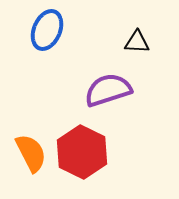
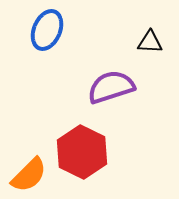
black triangle: moved 13 px right
purple semicircle: moved 3 px right, 3 px up
orange semicircle: moved 2 px left, 22 px down; rotated 72 degrees clockwise
